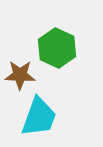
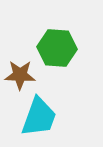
green hexagon: rotated 21 degrees counterclockwise
